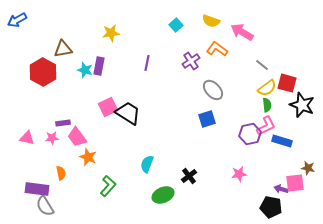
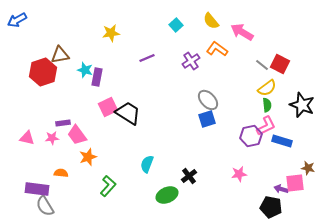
yellow semicircle at (211, 21): rotated 30 degrees clockwise
brown triangle at (63, 49): moved 3 px left, 6 px down
purple line at (147, 63): moved 5 px up; rotated 56 degrees clockwise
purple rectangle at (99, 66): moved 2 px left, 11 px down
red hexagon at (43, 72): rotated 12 degrees clockwise
red square at (287, 83): moved 7 px left, 19 px up; rotated 12 degrees clockwise
gray ellipse at (213, 90): moved 5 px left, 10 px down
purple hexagon at (250, 134): moved 1 px right, 2 px down
pink trapezoid at (77, 137): moved 2 px up
orange star at (88, 157): rotated 30 degrees clockwise
orange semicircle at (61, 173): rotated 72 degrees counterclockwise
green ellipse at (163, 195): moved 4 px right
